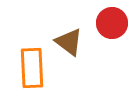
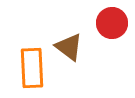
brown triangle: moved 5 px down
